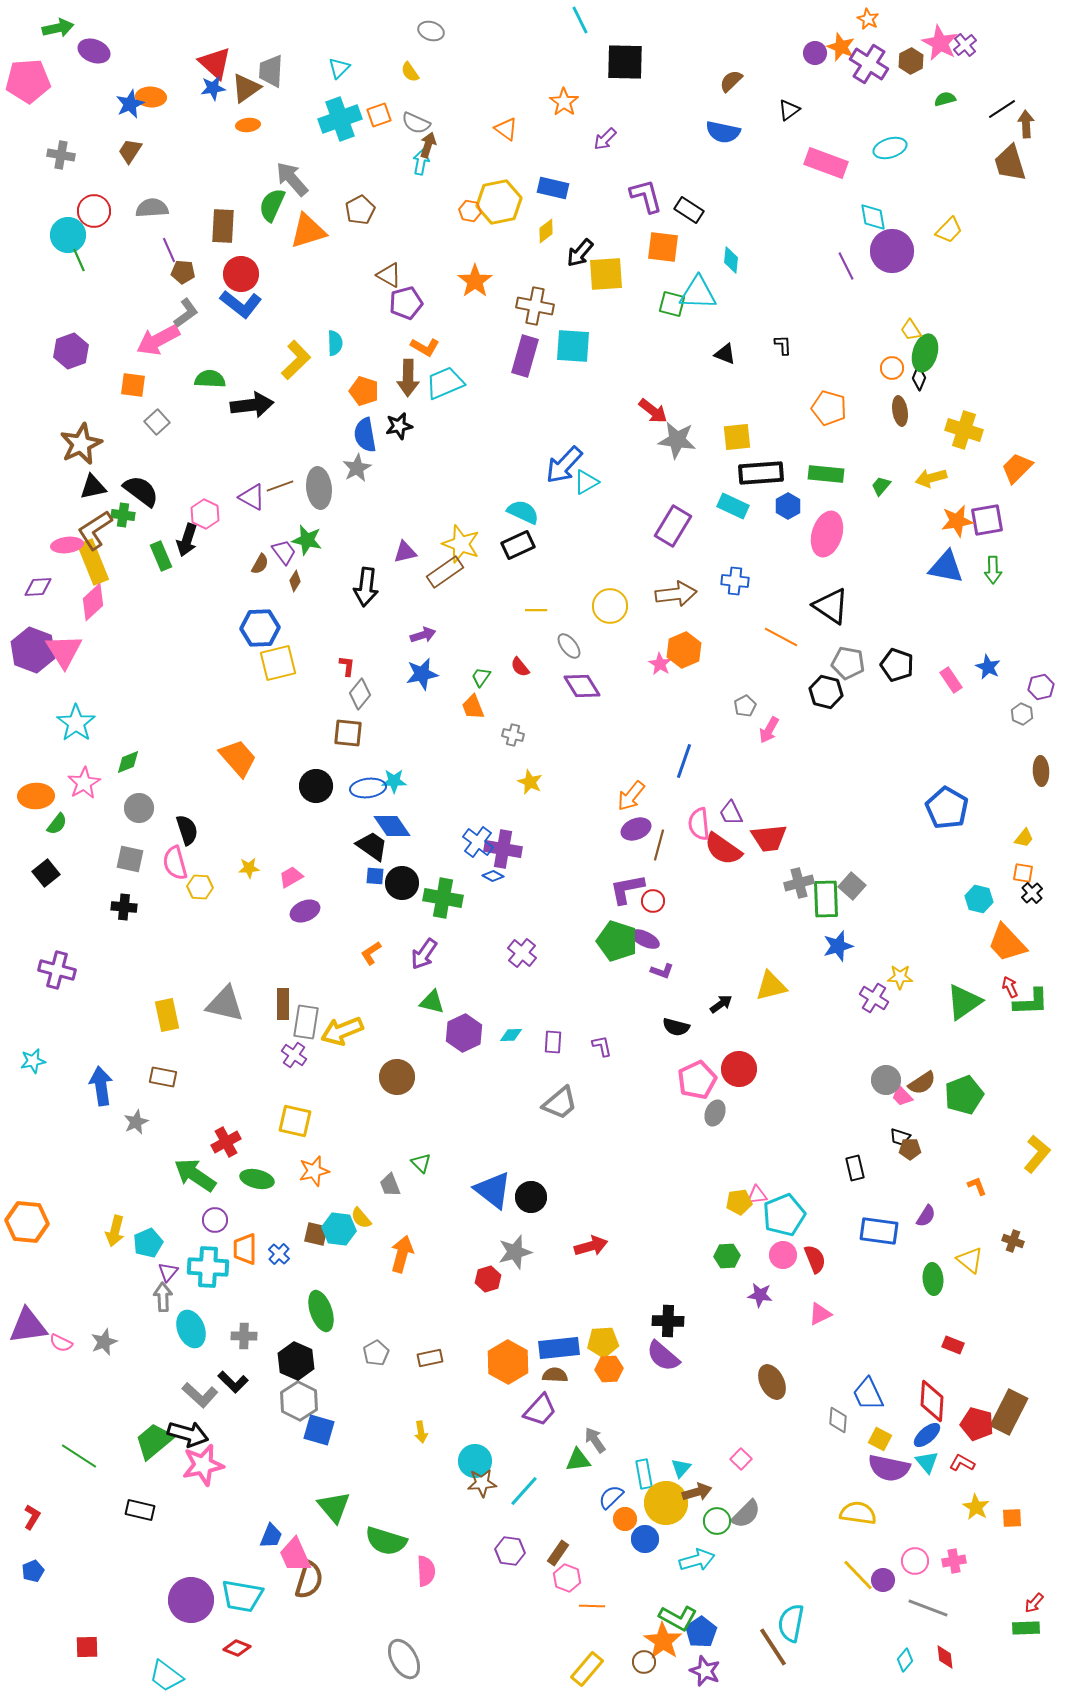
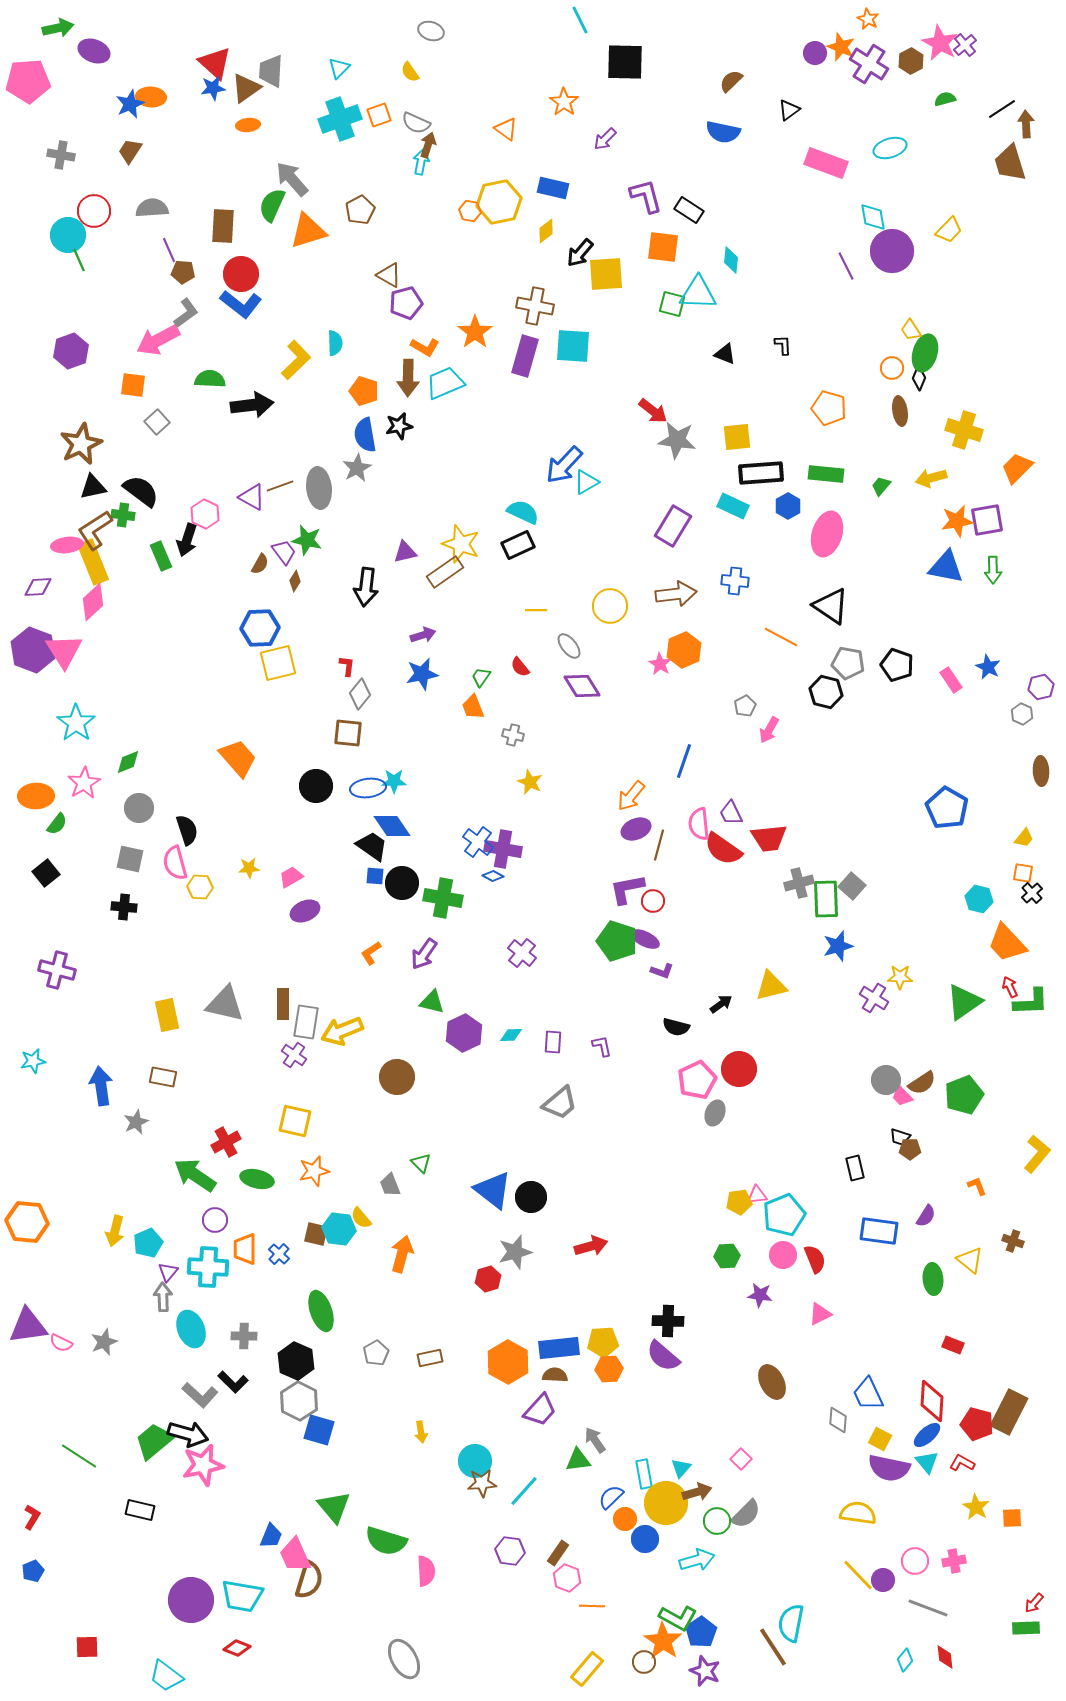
orange star at (475, 281): moved 51 px down
